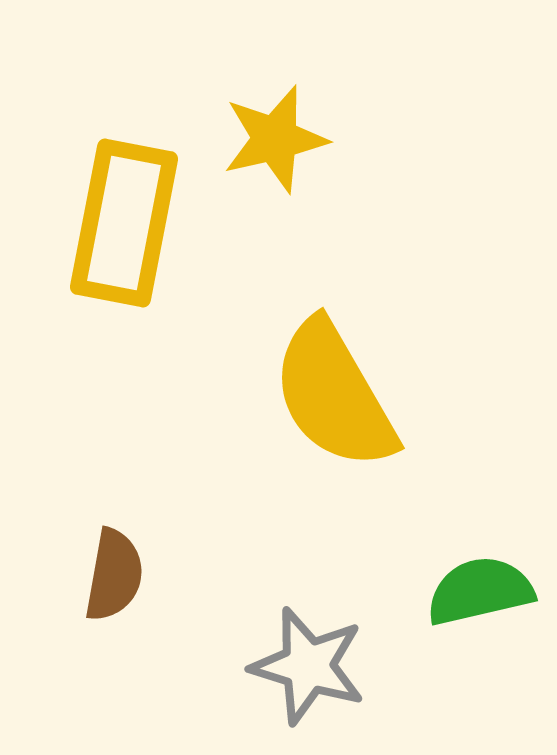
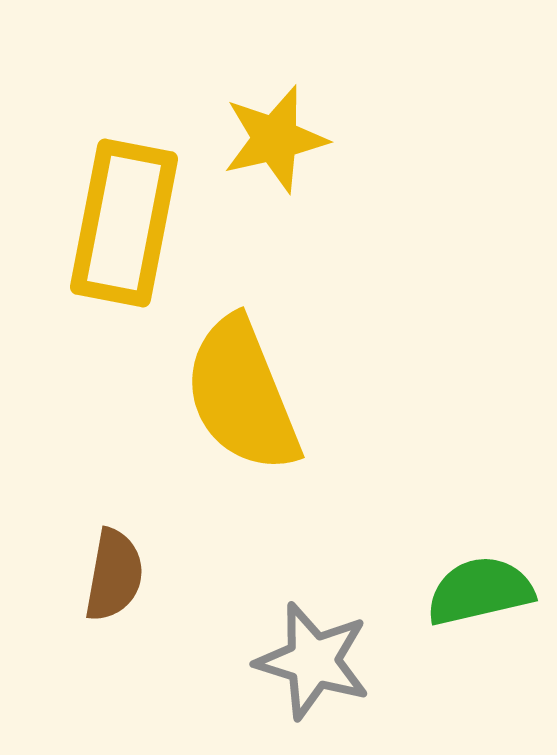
yellow semicircle: moved 92 px left; rotated 8 degrees clockwise
gray star: moved 5 px right, 5 px up
